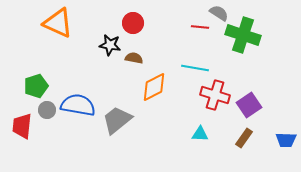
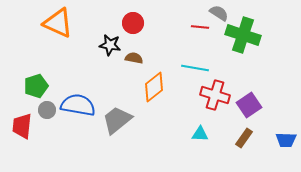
orange diamond: rotated 12 degrees counterclockwise
